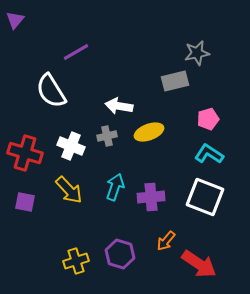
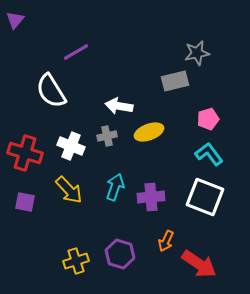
cyan L-shape: rotated 20 degrees clockwise
orange arrow: rotated 15 degrees counterclockwise
